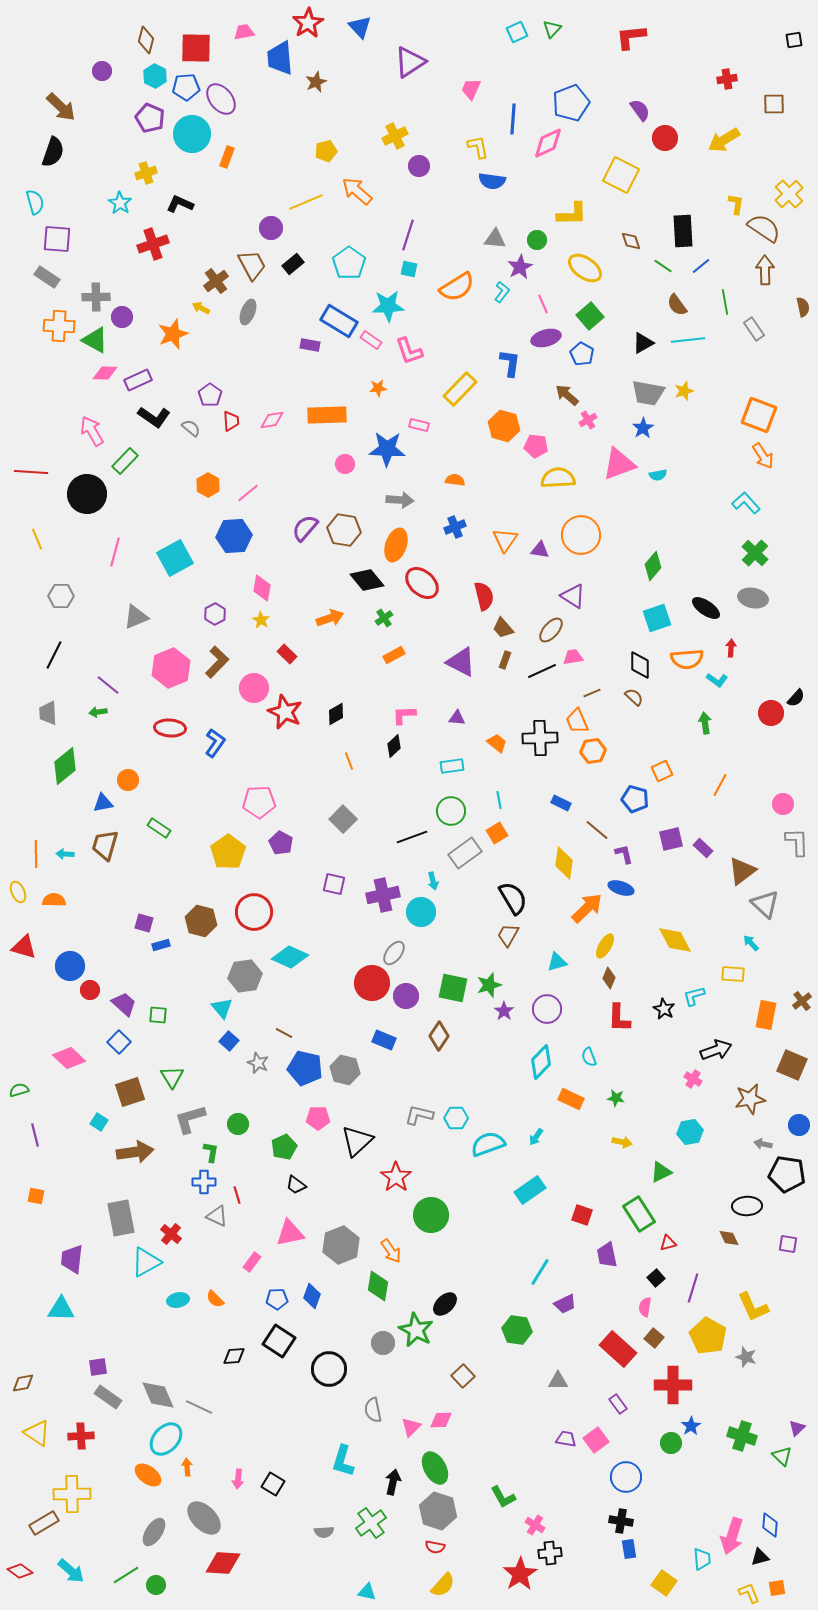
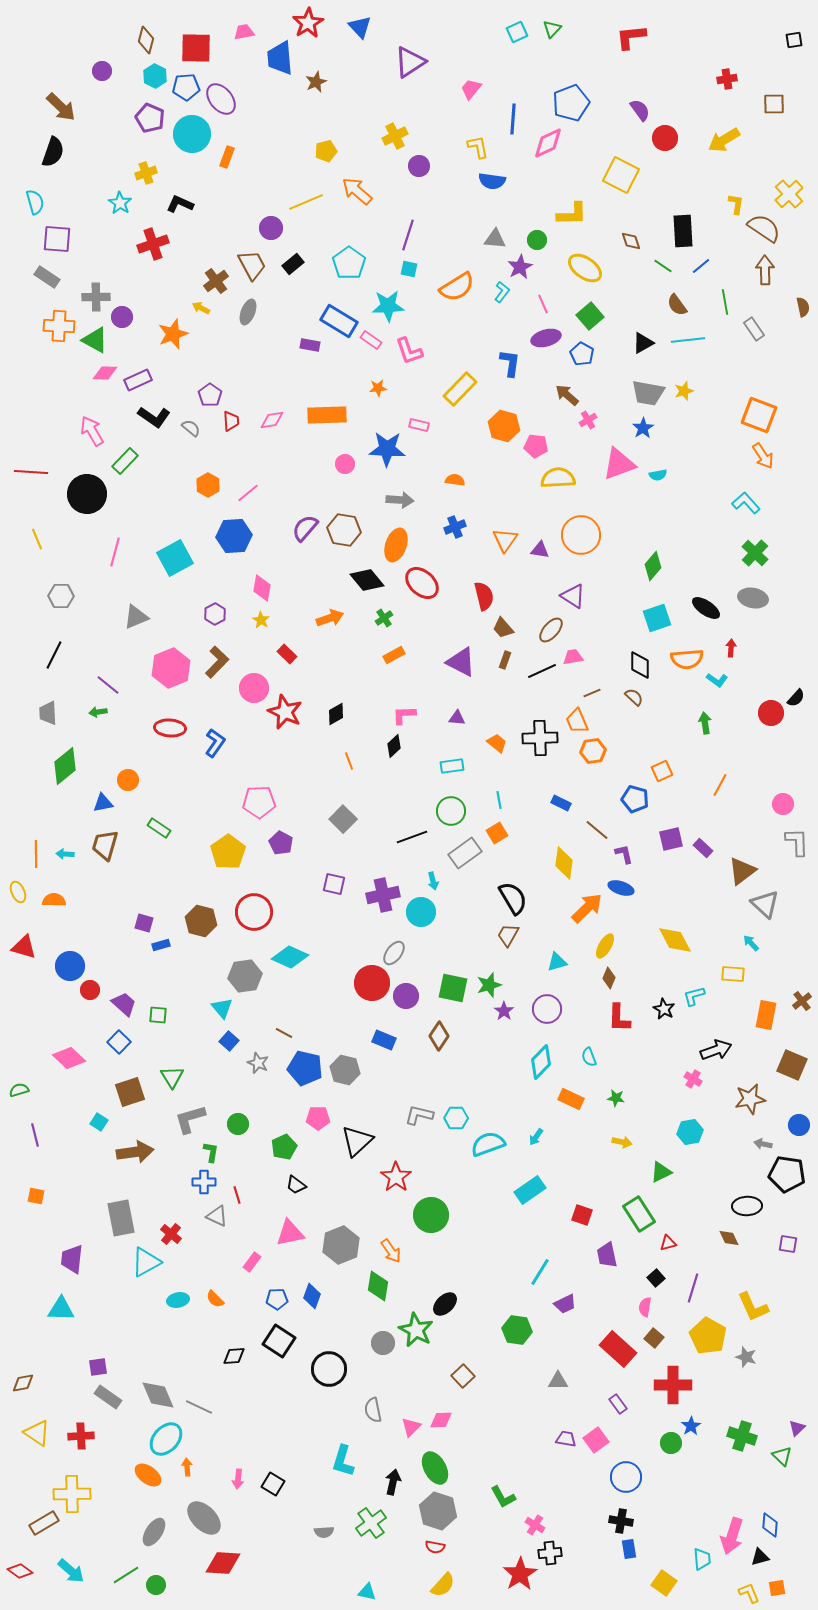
pink trapezoid at (471, 89): rotated 15 degrees clockwise
